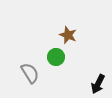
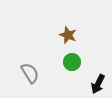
green circle: moved 16 px right, 5 px down
